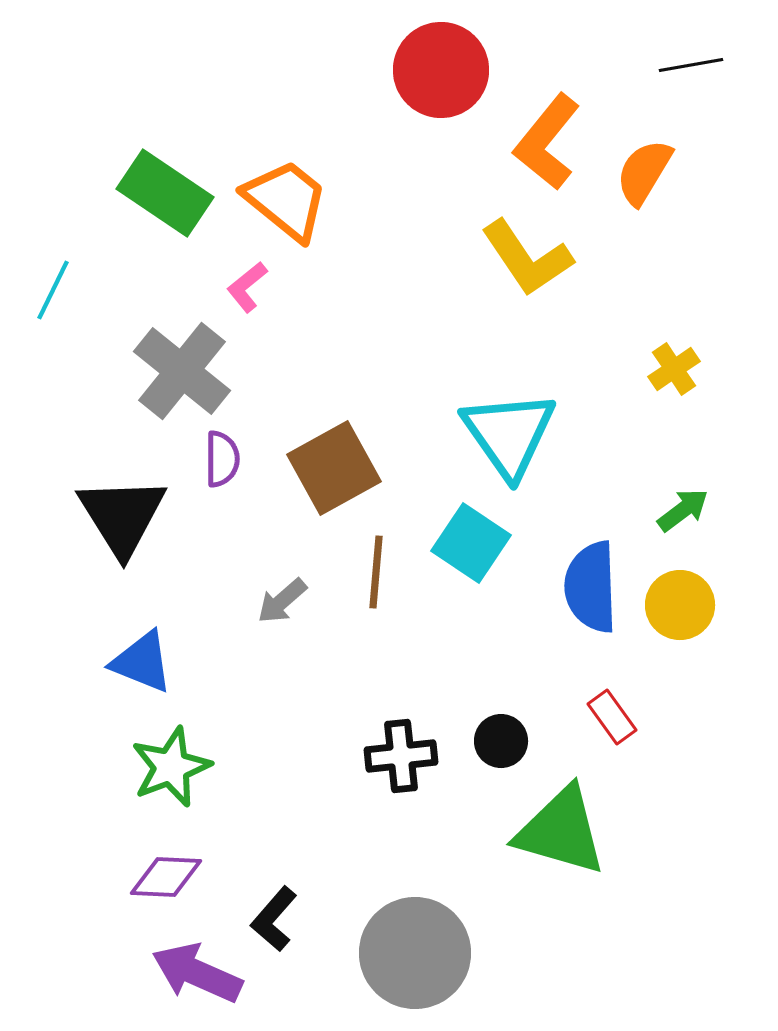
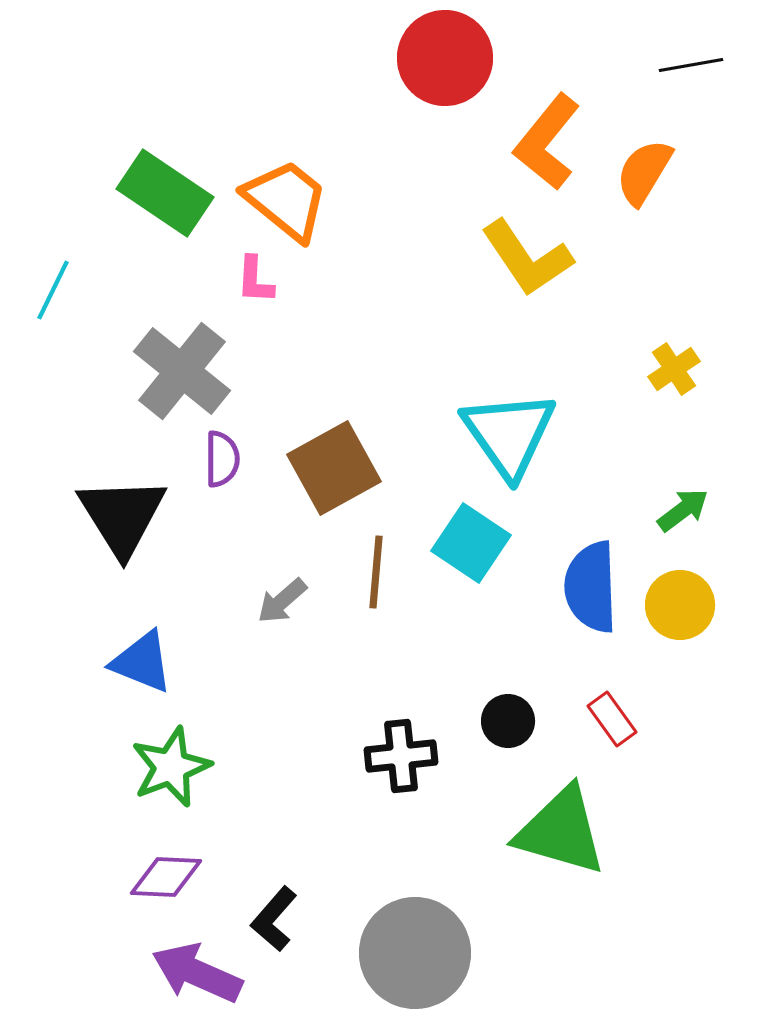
red circle: moved 4 px right, 12 px up
pink L-shape: moved 8 px right, 7 px up; rotated 48 degrees counterclockwise
red rectangle: moved 2 px down
black circle: moved 7 px right, 20 px up
